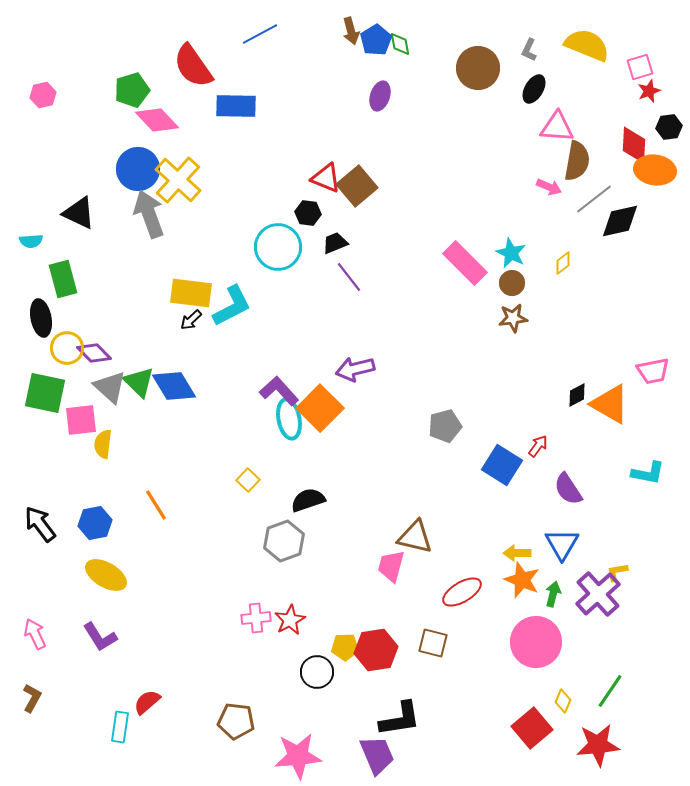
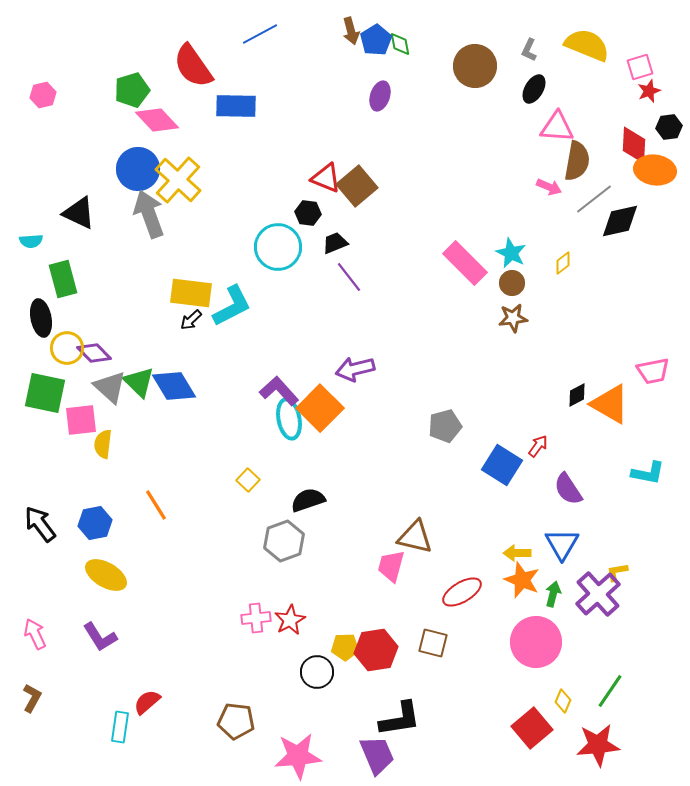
brown circle at (478, 68): moved 3 px left, 2 px up
